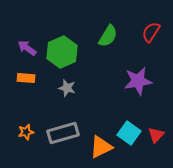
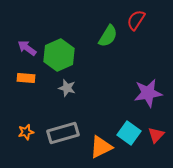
red semicircle: moved 15 px left, 12 px up
green hexagon: moved 3 px left, 3 px down
purple star: moved 10 px right, 12 px down
